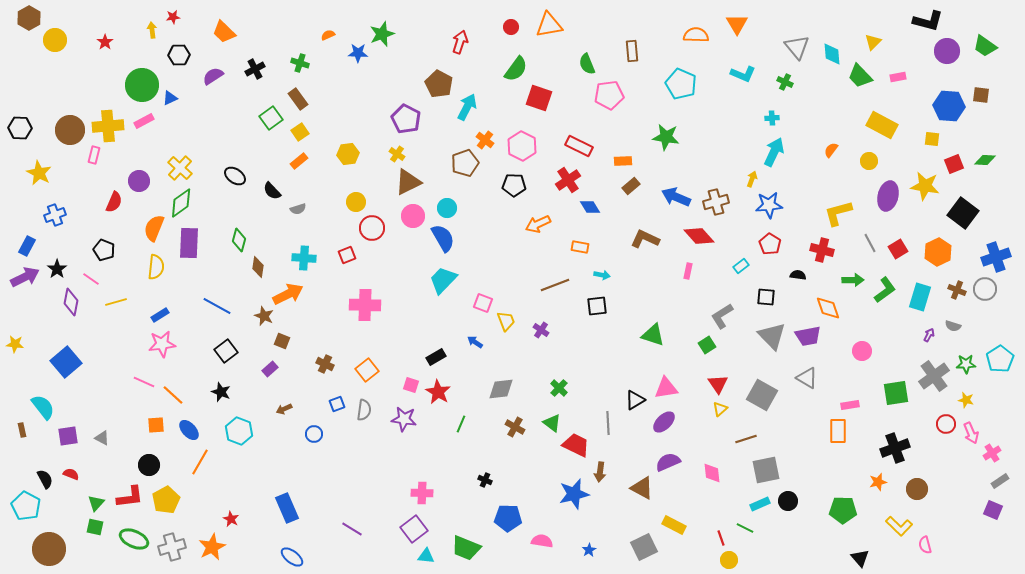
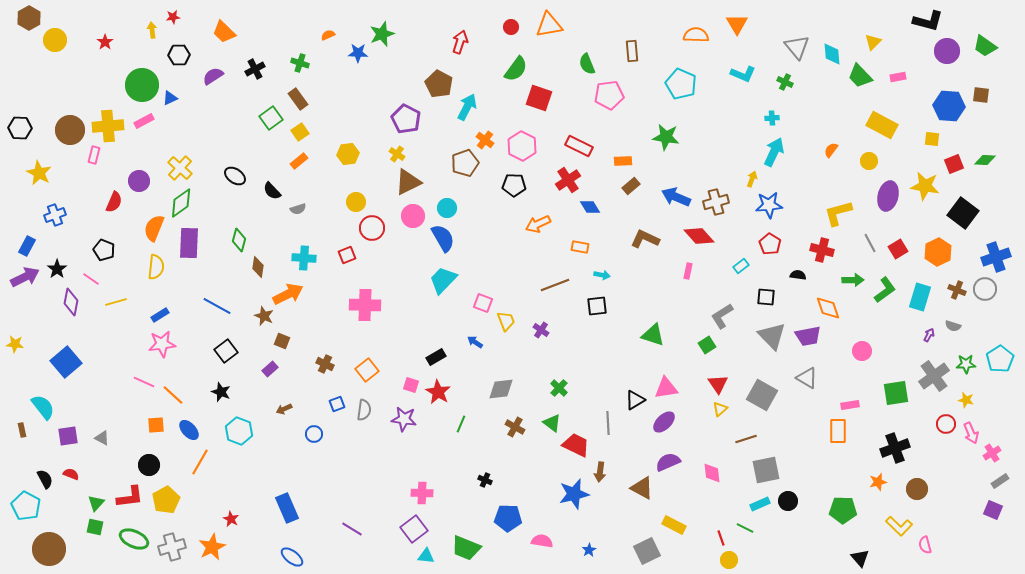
gray square at (644, 547): moved 3 px right, 4 px down
